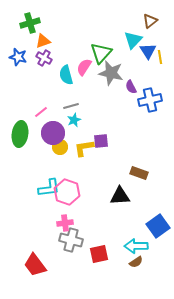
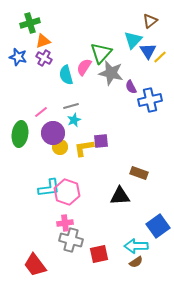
yellow line: rotated 56 degrees clockwise
